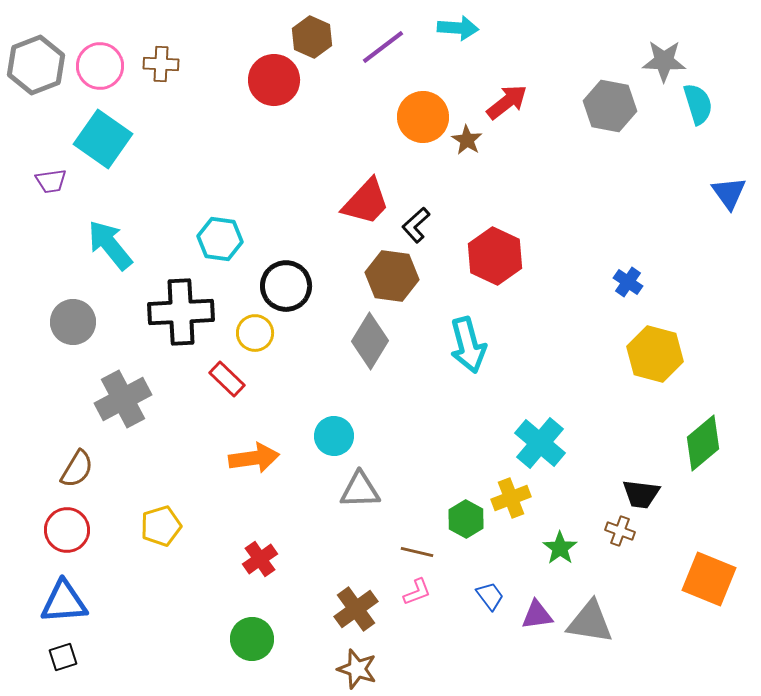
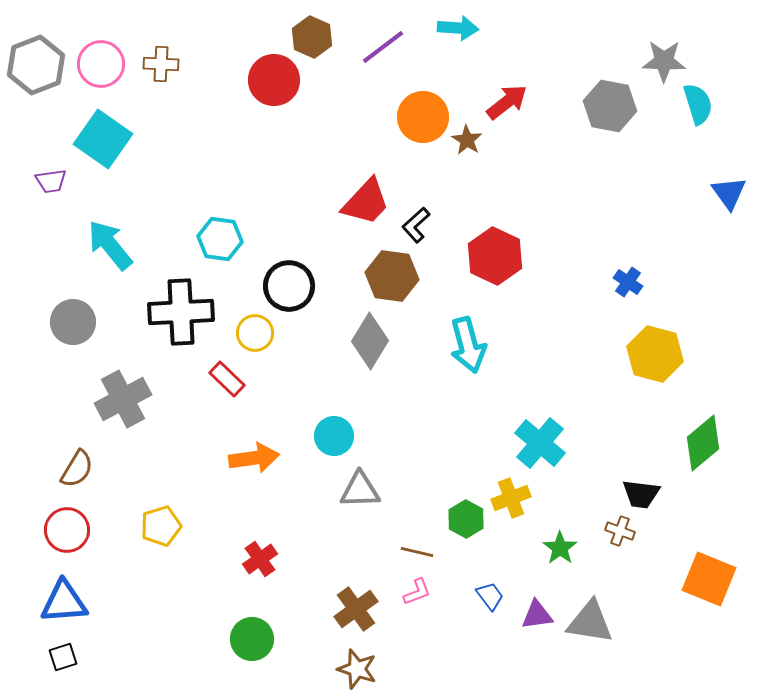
pink circle at (100, 66): moved 1 px right, 2 px up
black circle at (286, 286): moved 3 px right
